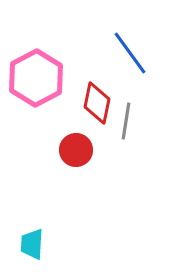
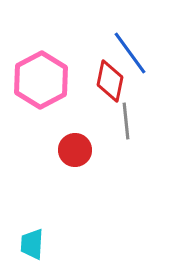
pink hexagon: moved 5 px right, 2 px down
red diamond: moved 13 px right, 22 px up
gray line: rotated 15 degrees counterclockwise
red circle: moved 1 px left
